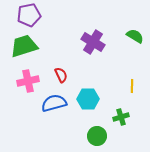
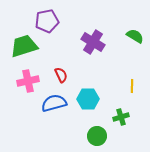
purple pentagon: moved 18 px right, 6 px down
